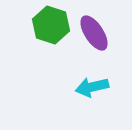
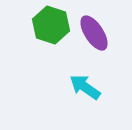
cyan arrow: moved 7 px left; rotated 48 degrees clockwise
